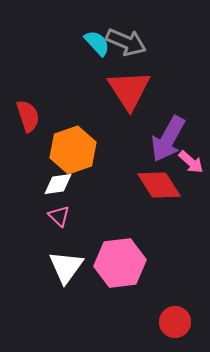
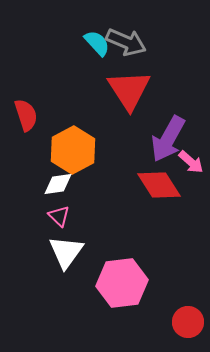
red semicircle: moved 2 px left, 1 px up
orange hexagon: rotated 9 degrees counterclockwise
pink hexagon: moved 2 px right, 20 px down
white triangle: moved 15 px up
red circle: moved 13 px right
